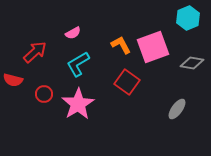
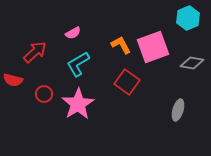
gray ellipse: moved 1 px right, 1 px down; rotated 20 degrees counterclockwise
